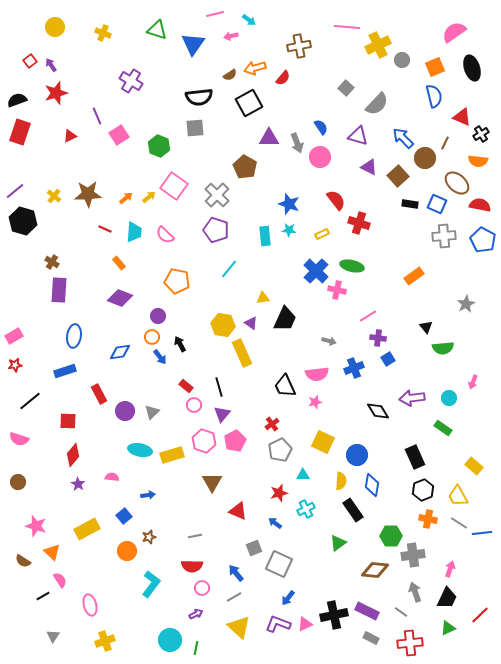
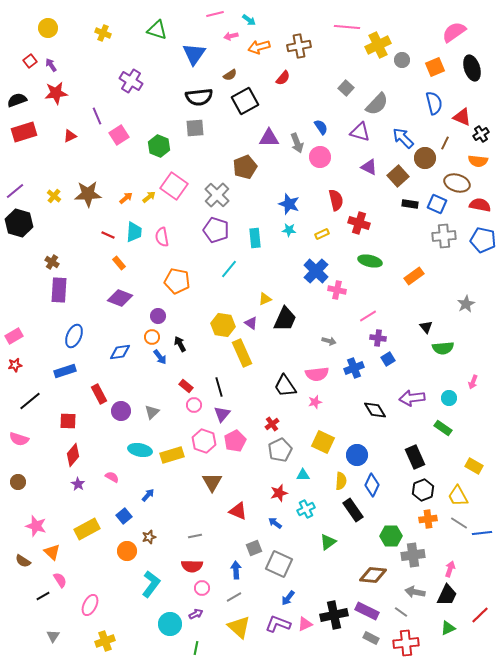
yellow circle at (55, 27): moved 7 px left, 1 px down
blue triangle at (193, 44): moved 1 px right, 10 px down
orange arrow at (255, 68): moved 4 px right, 21 px up
red star at (56, 93): rotated 10 degrees clockwise
blue semicircle at (434, 96): moved 7 px down
black square at (249, 103): moved 4 px left, 2 px up
red rectangle at (20, 132): moved 4 px right; rotated 55 degrees clockwise
purple triangle at (358, 136): moved 2 px right, 4 px up
brown pentagon at (245, 167): rotated 20 degrees clockwise
brown ellipse at (457, 183): rotated 25 degrees counterclockwise
red semicircle at (336, 200): rotated 25 degrees clockwise
black hexagon at (23, 221): moved 4 px left, 2 px down
red line at (105, 229): moved 3 px right, 6 px down
pink semicircle at (165, 235): moved 3 px left, 2 px down; rotated 36 degrees clockwise
cyan rectangle at (265, 236): moved 10 px left, 2 px down
blue pentagon at (483, 240): rotated 15 degrees counterclockwise
green ellipse at (352, 266): moved 18 px right, 5 px up
yellow triangle at (263, 298): moved 2 px right, 1 px down; rotated 16 degrees counterclockwise
blue ellipse at (74, 336): rotated 15 degrees clockwise
black trapezoid at (285, 386): rotated 10 degrees counterclockwise
purple circle at (125, 411): moved 4 px left
black diamond at (378, 411): moved 3 px left, 1 px up
yellow rectangle at (474, 466): rotated 12 degrees counterclockwise
pink semicircle at (112, 477): rotated 24 degrees clockwise
blue diamond at (372, 485): rotated 15 degrees clockwise
blue arrow at (148, 495): rotated 40 degrees counterclockwise
orange cross at (428, 519): rotated 18 degrees counterclockwise
green triangle at (338, 543): moved 10 px left, 1 px up
brown diamond at (375, 570): moved 2 px left, 5 px down
blue arrow at (236, 573): moved 3 px up; rotated 36 degrees clockwise
gray arrow at (415, 592): rotated 60 degrees counterclockwise
black trapezoid at (447, 598): moved 3 px up
pink ellipse at (90, 605): rotated 40 degrees clockwise
cyan circle at (170, 640): moved 16 px up
red cross at (410, 643): moved 4 px left
